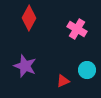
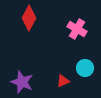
purple star: moved 3 px left, 16 px down
cyan circle: moved 2 px left, 2 px up
